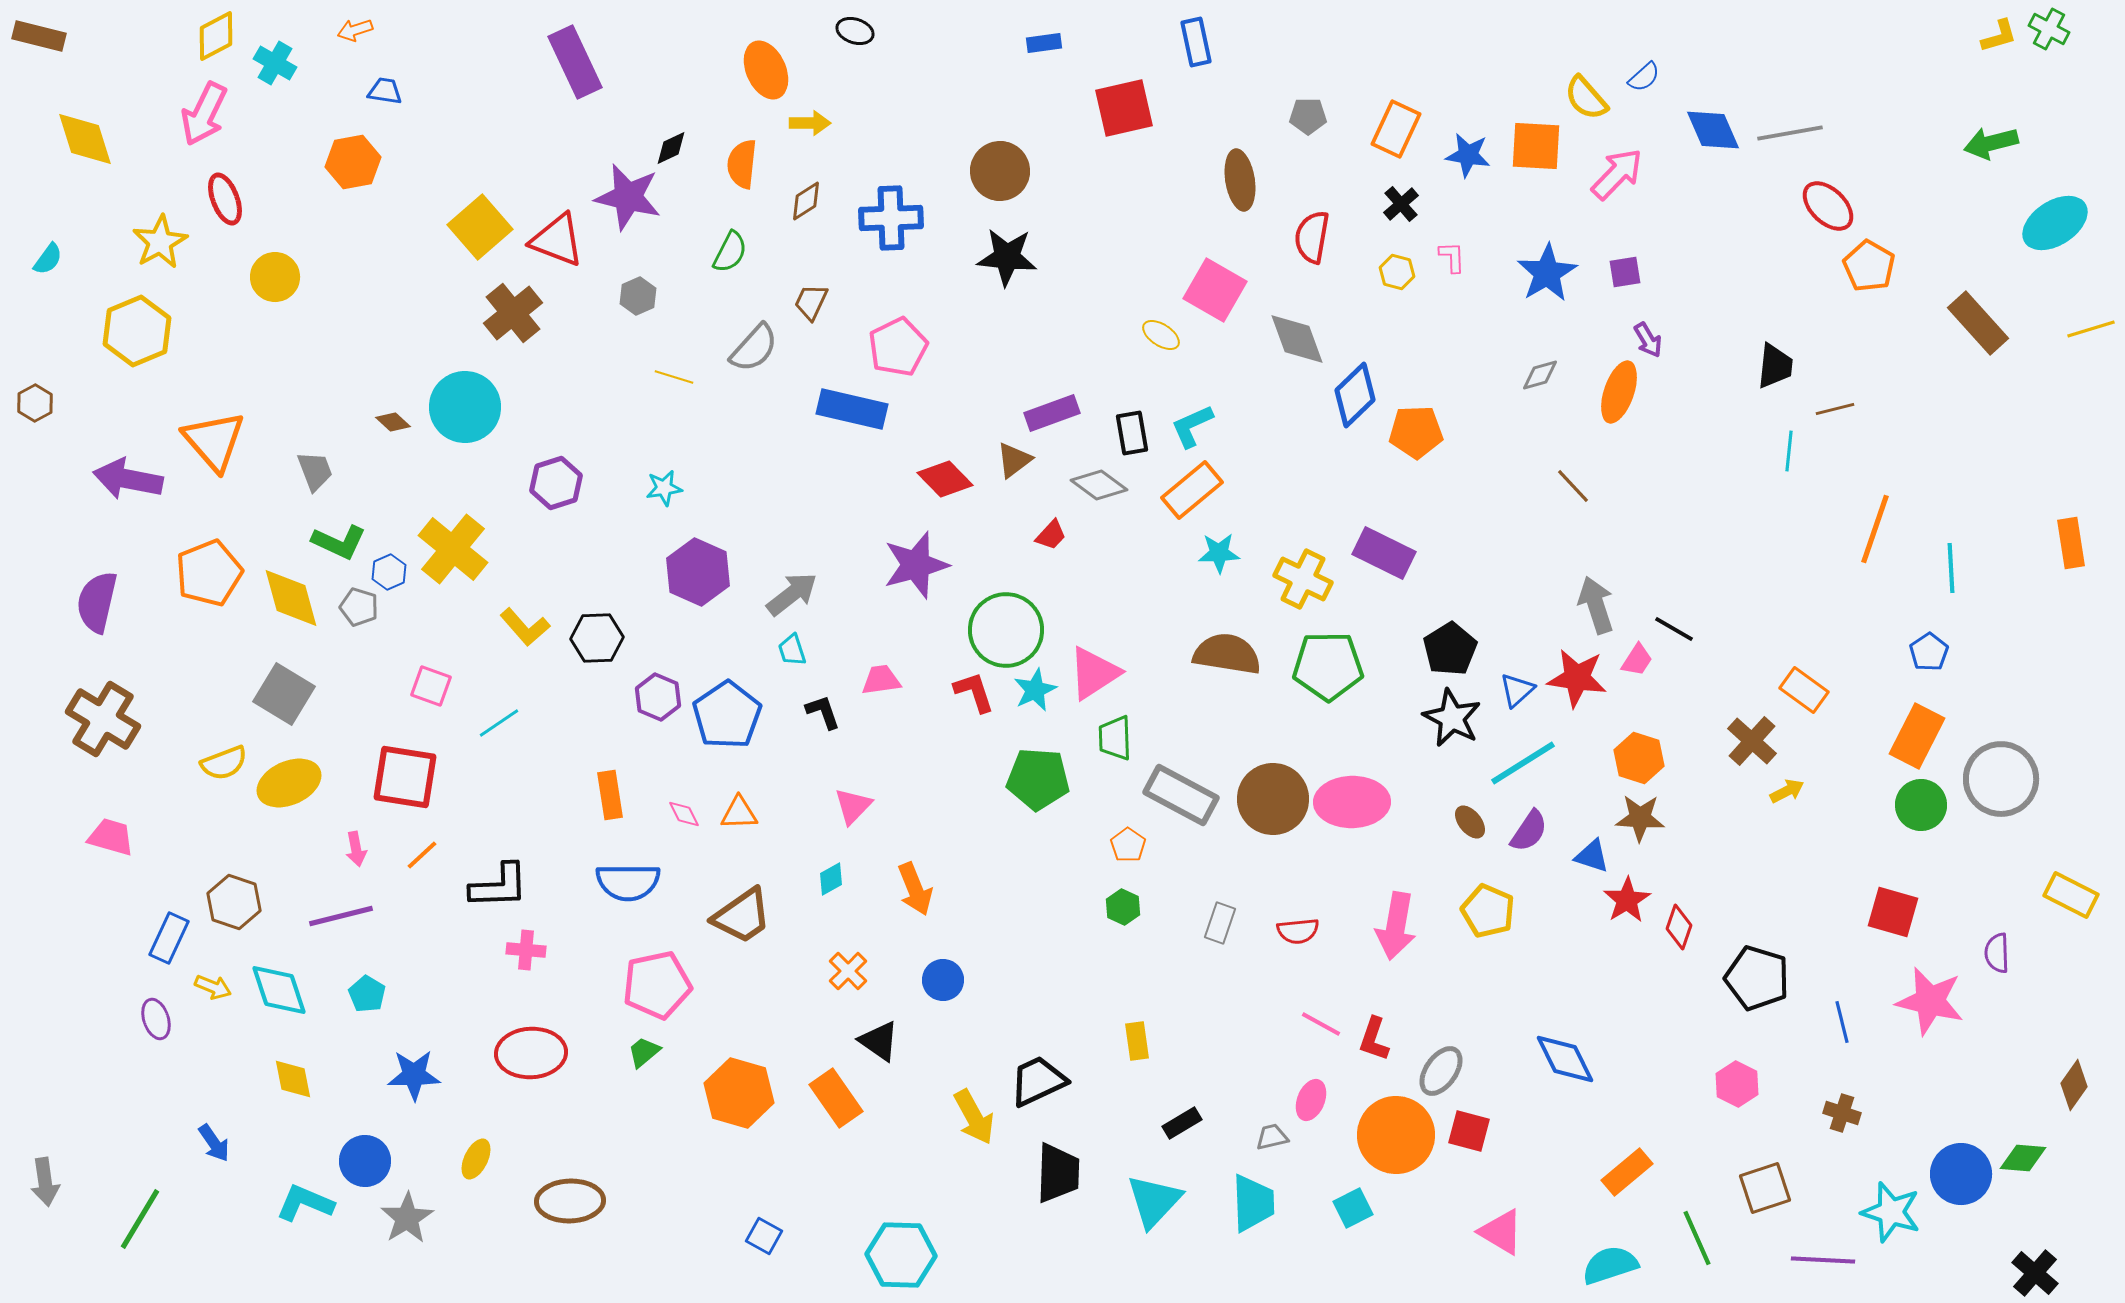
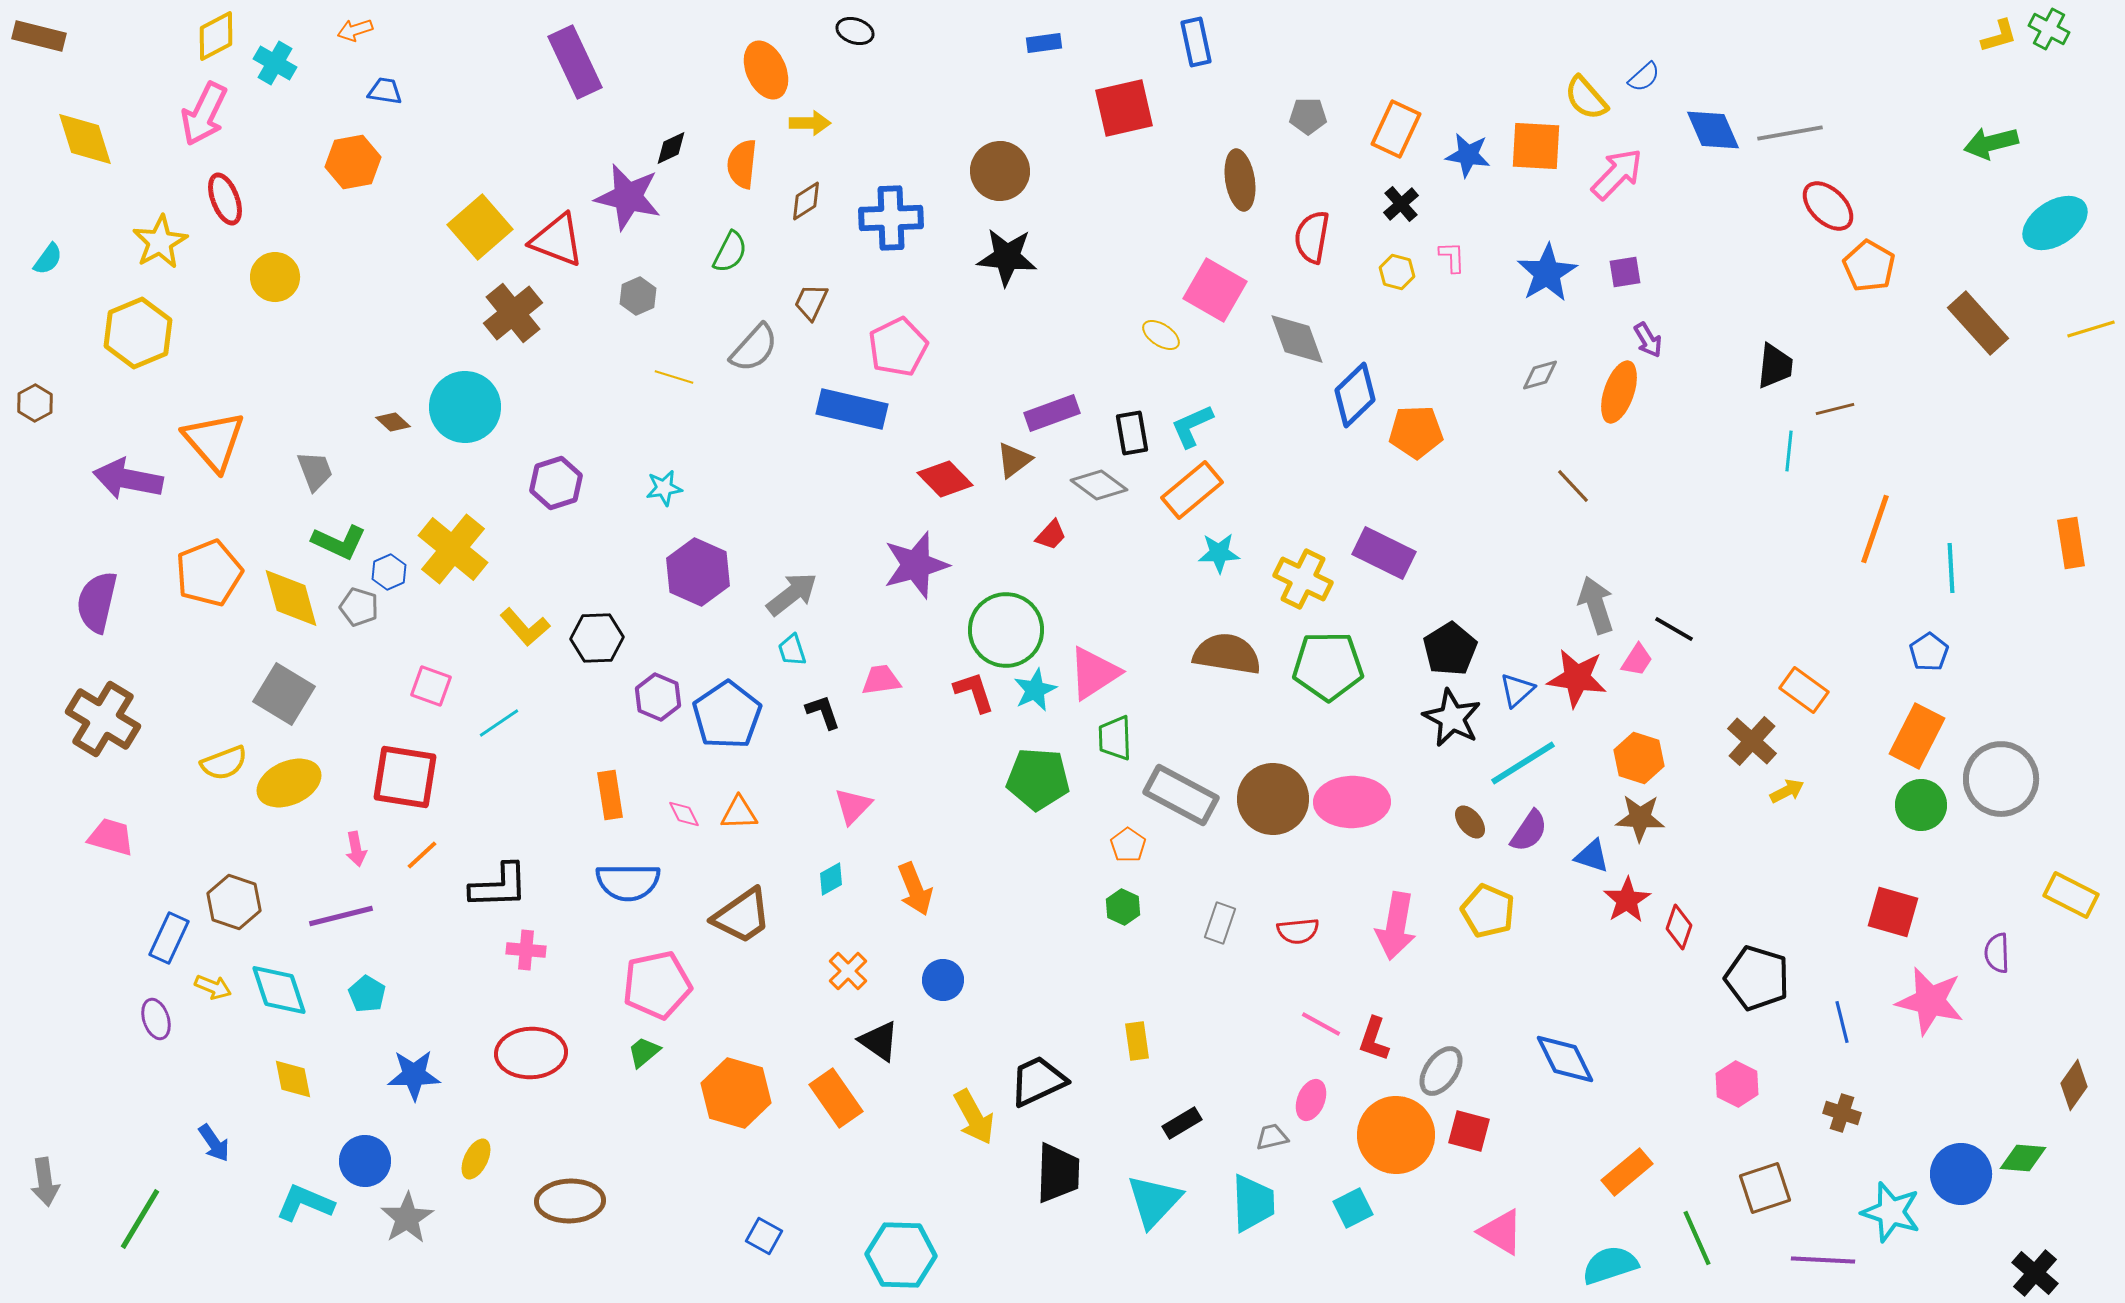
yellow hexagon at (137, 331): moved 1 px right, 2 px down
orange hexagon at (739, 1093): moved 3 px left
